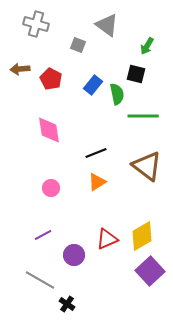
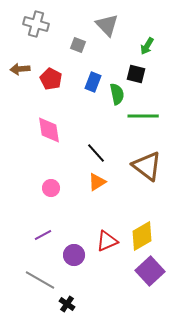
gray triangle: rotated 10 degrees clockwise
blue rectangle: moved 3 px up; rotated 18 degrees counterclockwise
black line: rotated 70 degrees clockwise
red triangle: moved 2 px down
